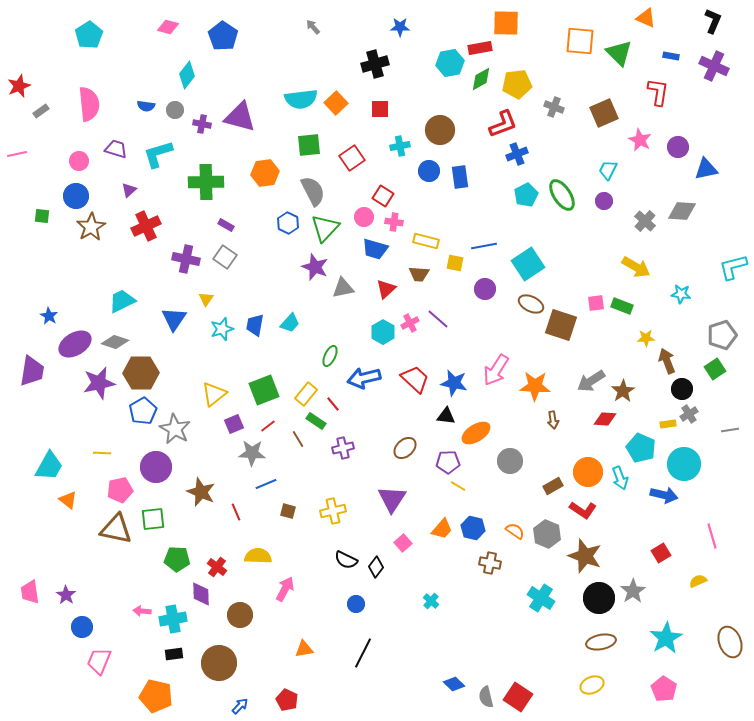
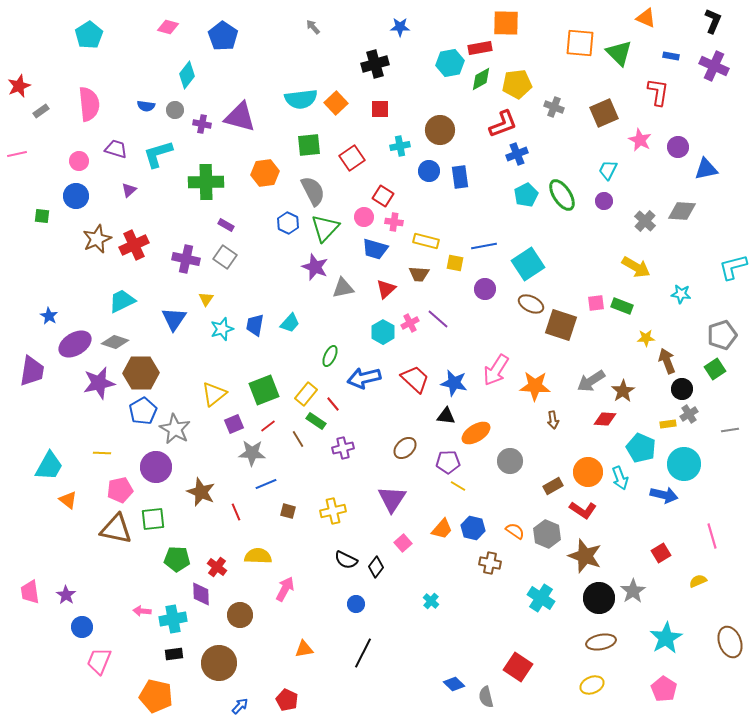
orange square at (580, 41): moved 2 px down
red cross at (146, 226): moved 12 px left, 19 px down
brown star at (91, 227): moved 6 px right, 12 px down; rotated 8 degrees clockwise
red square at (518, 697): moved 30 px up
